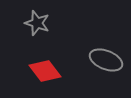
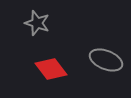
red diamond: moved 6 px right, 2 px up
